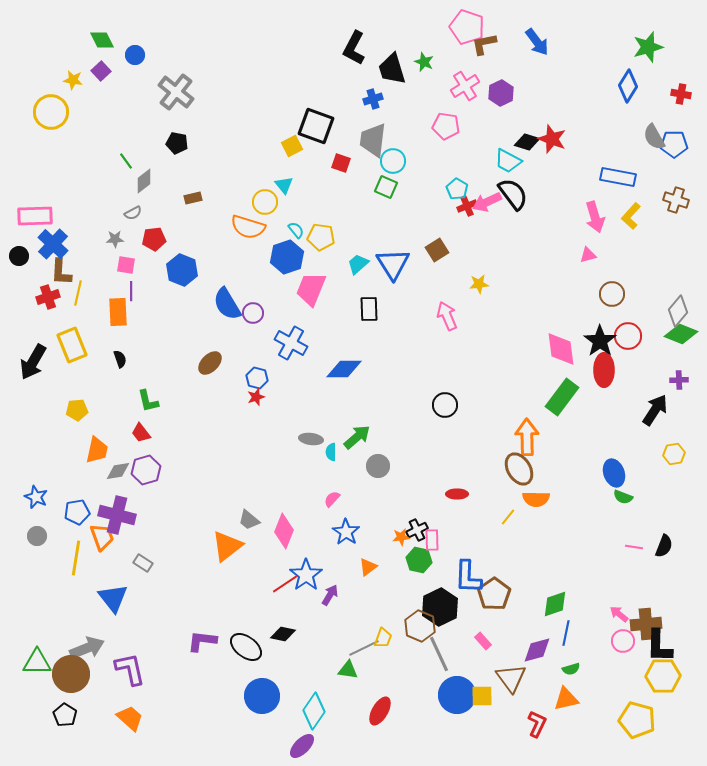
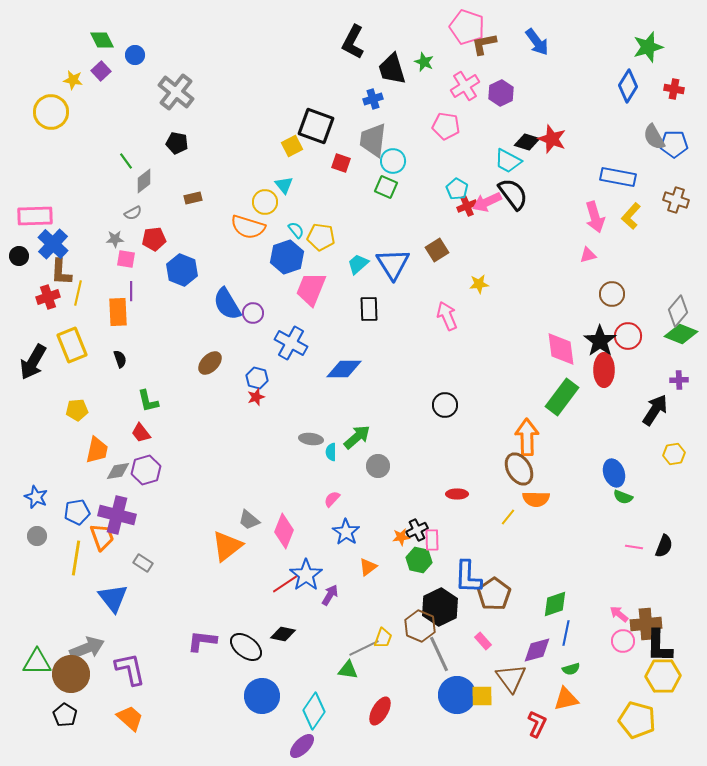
black L-shape at (354, 48): moved 1 px left, 6 px up
red cross at (681, 94): moved 7 px left, 5 px up
pink square at (126, 265): moved 6 px up
